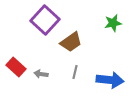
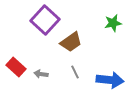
gray line: rotated 40 degrees counterclockwise
